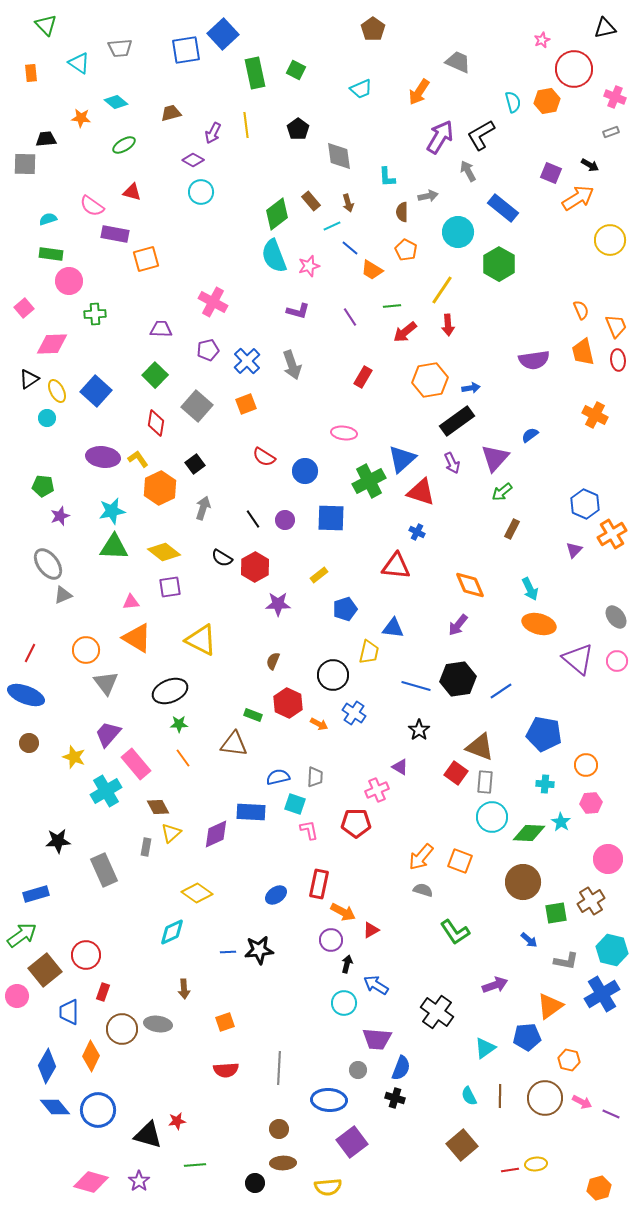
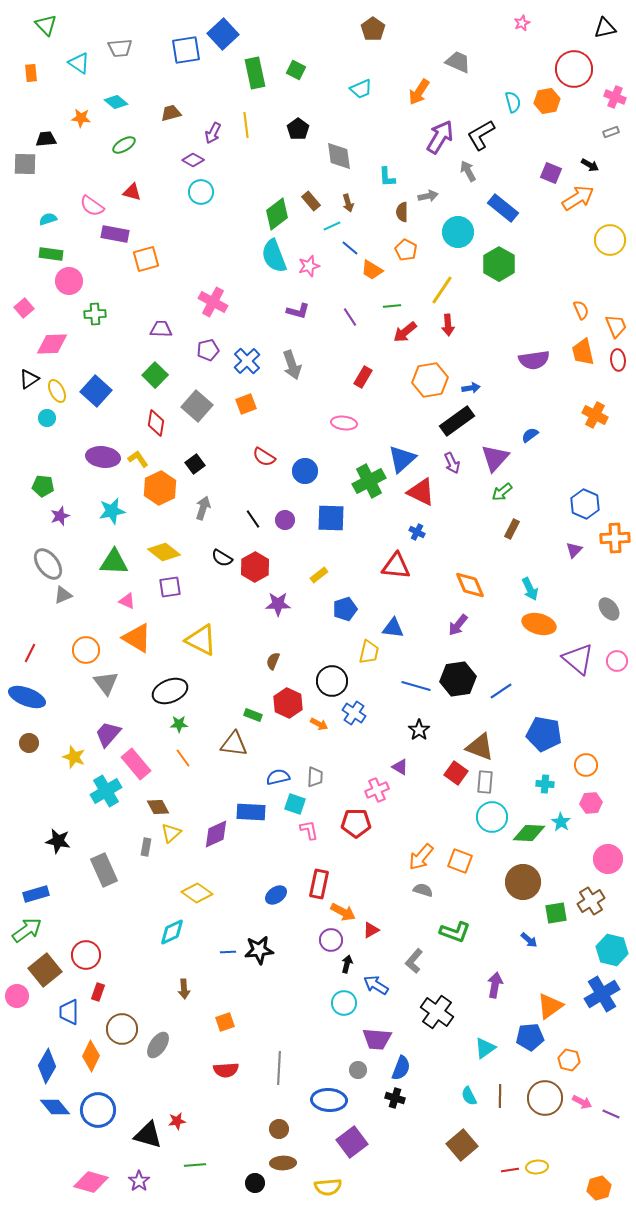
pink star at (542, 40): moved 20 px left, 17 px up
pink ellipse at (344, 433): moved 10 px up
red triangle at (421, 492): rotated 8 degrees clockwise
orange cross at (612, 534): moved 3 px right, 4 px down; rotated 28 degrees clockwise
green triangle at (114, 547): moved 15 px down
pink triangle at (131, 602): moved 4 px left, 1 px up; rotated 30 degrees clockwise
gray ellipse at (616, 617): moved 7 px left, 8 px up
black circle at (333, 675): moved 1 px left, 6 px down
blue ellipse at (26, 695): moved 1 px right, 2 px down
black star at (58, 841): rotated 15 degrees clockwise
green L-shape at (455, 932): rotated 36 degrees counterclockwise
green arrow at (22, 935): moved 5 px right, 5 px up
gray L-shape at (566, 961): moved 152 px left; rotated 120 degrees clockwise
purple arrow at (495, 985): rotated 60 degrees counterclockwise
red rectangle at (103, 992): moved 5 px left
gray ellipse at (158, 1024): moved 21 px down; rotated 64 degrees counterclockwise
blue pentagon at (527, 1037): moved 3 px right
yellow ellipse at (536, 1164): moved 1 px right, 3 px down
